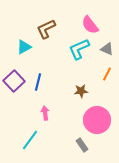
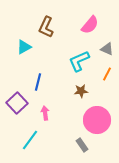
pink semicircle: rotated 102 degrees counterclockwise
brown L-shape: moved 2 px up; rotated 40 degrees counterclockwise
cyan L-shape: moved 12 px down
purple square: moved 3 px right, 22 px down
